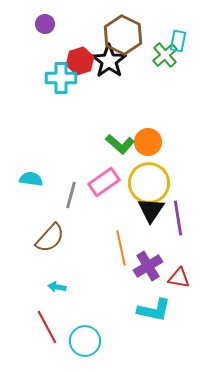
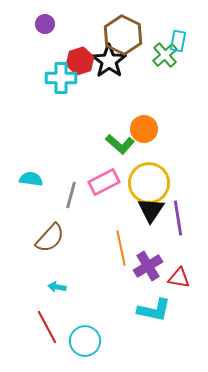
orange circle: moved 4 px left, 13 px up
pink rectangle: rotated 8 degrees clockwise
